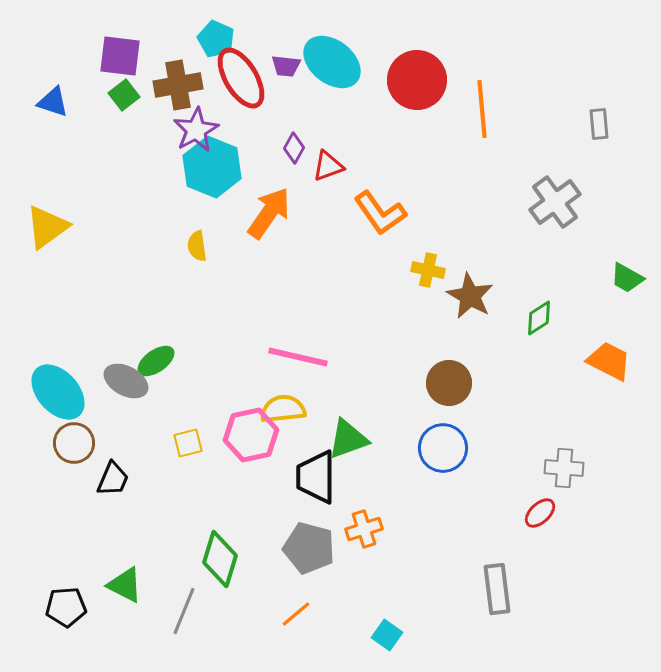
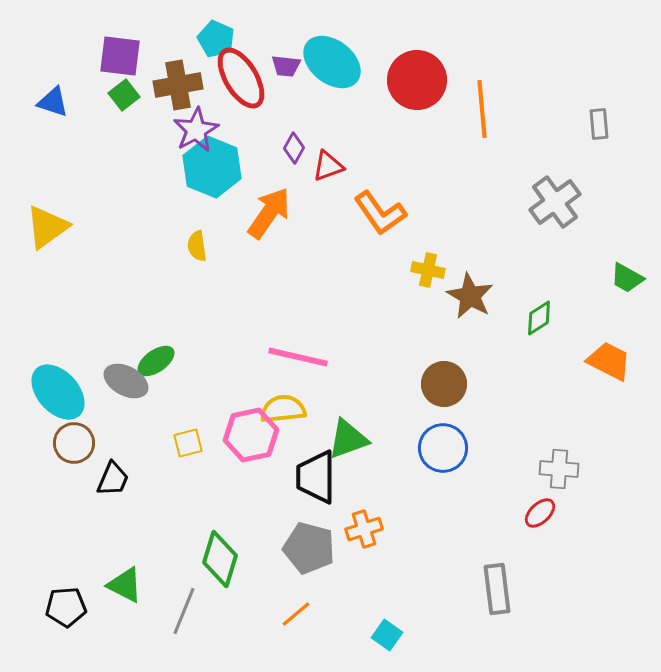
brown circle at (449, 383): moved 5 px left, 1 px down
gray cross at (564, 468): moved 5 px left, 1 px down
